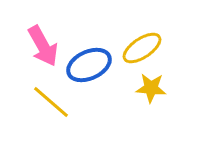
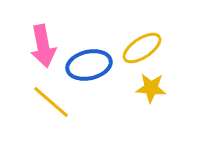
pink arrow: rotated 18 degrees clockwise
blue ellipse: rotated 12 degrees clockwise
